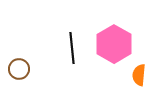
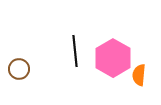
pink hexagon: moved 1 px left, 14 px down
black line: moved 3 px right, 3 px down
